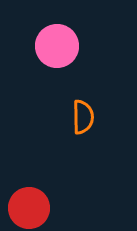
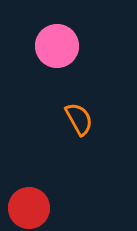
orange semicircle: moved 4 px left, 2 px down; rotated 28 degrees counterclockwise
